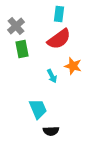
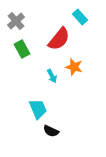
cyan rectangle: moved 21 px right, 3 px down; rotated 49 degrees counterclockwise
gray cross: moved 5 px up
red semicircle: rotated 15 degrees counterclockwise
green rectangle: rotated 18 degrees counterclockwise
orange star: moved 1 px right, 1 px down
black semicircle: rotated 28 degrees clockwise
